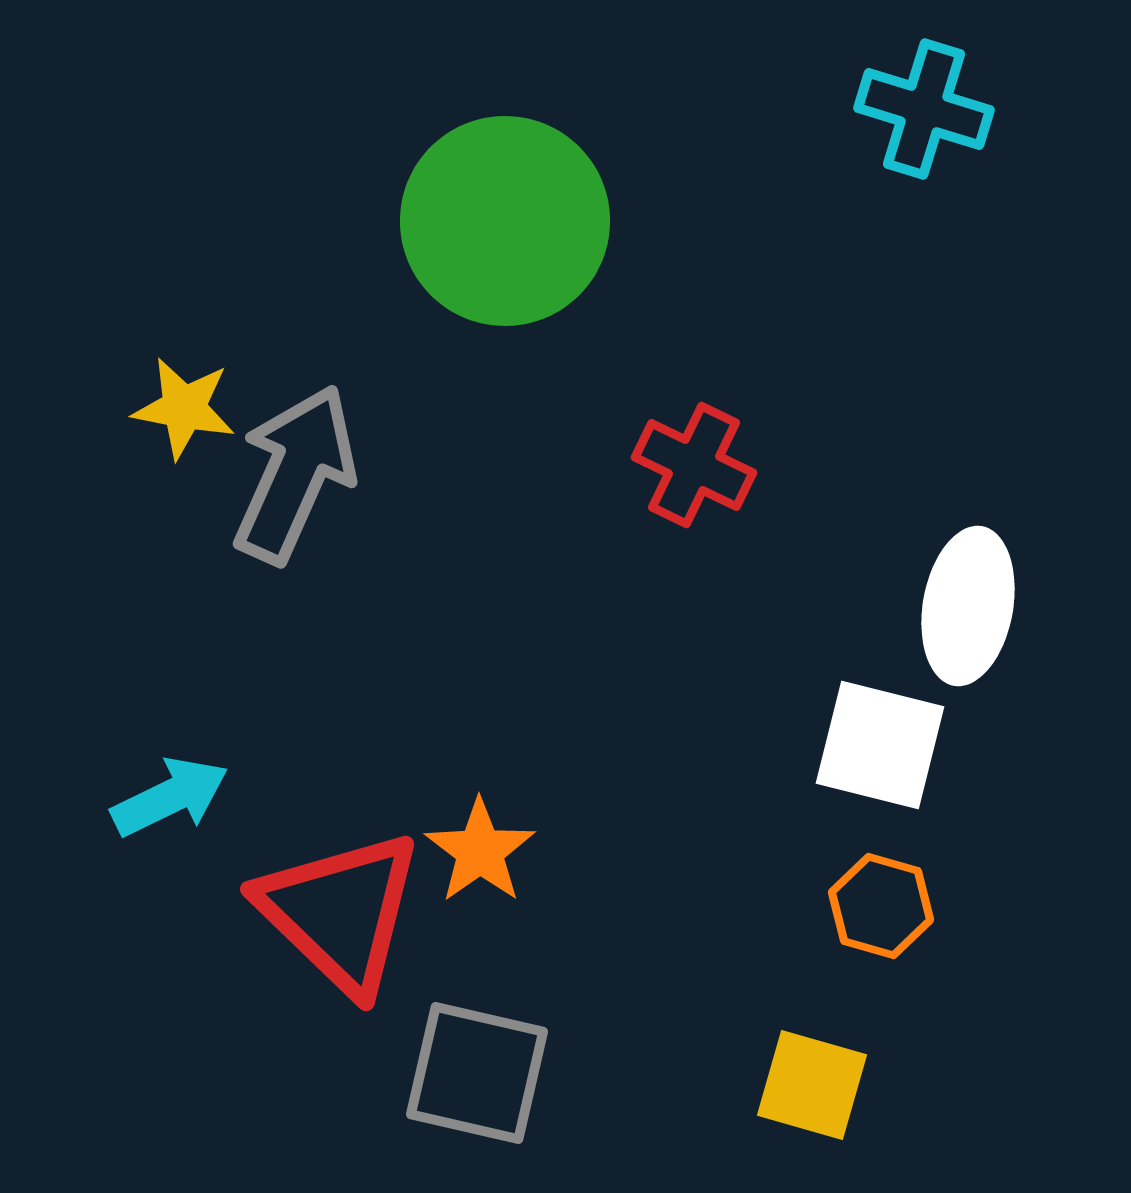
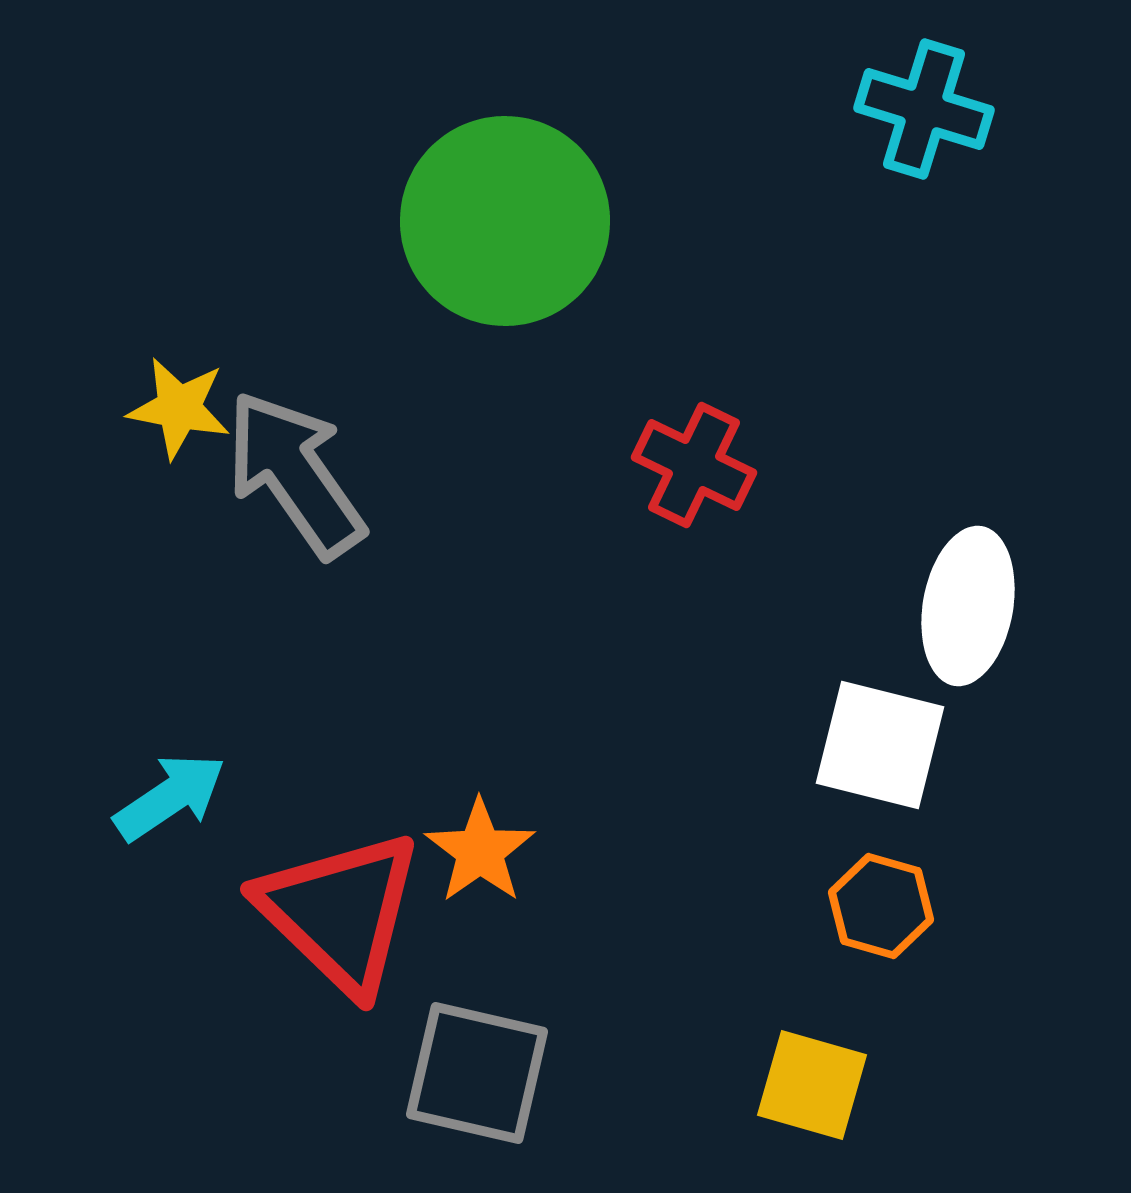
yellow star: moved 5 px left
gray arrow: rotated 59 degrees counterclockwise
cyan arrow: rotated 8 degrees counterclockwise
